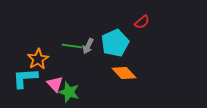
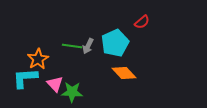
green star: moved 3 px right; rotated 15 degrees counterclockwise
